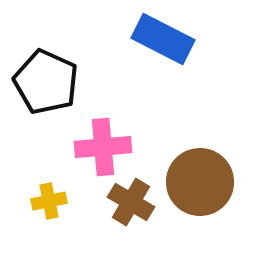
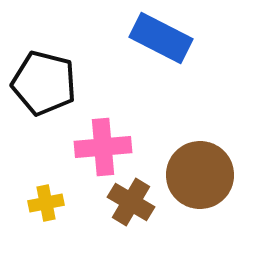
blue rectangle: moved 2 px left, 1 px up
black pentagon: moved 2 px left, 1 px down; rotated 10 degrees counterclockwise
brown circle: moved 7 px up
yellow cross: moved 3 px left, 2 px down
